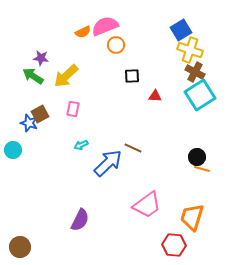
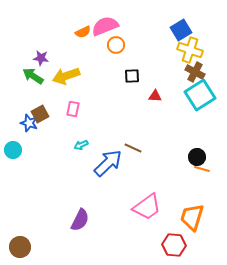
yellow arrow: rotated 24 degrees clockwise
pink trapezoid: moved 2 px down
